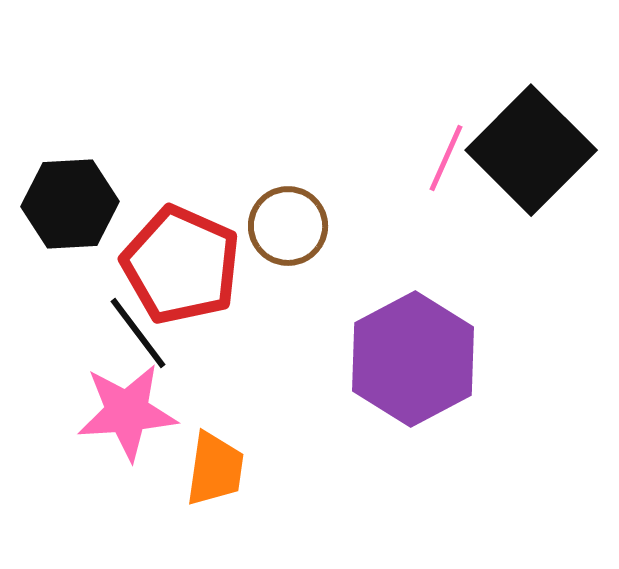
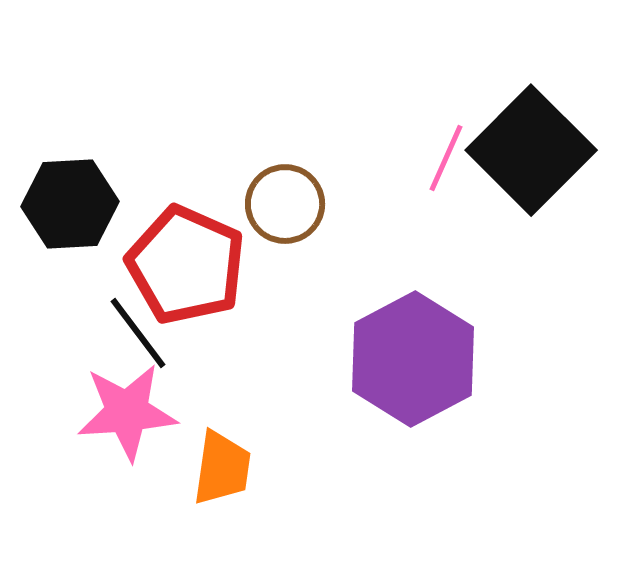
brown circle: moved 3 px left, 22 px up
red pentagon: moved 5 px right
orange trapezoid: moved 7 px right, 1 px up
